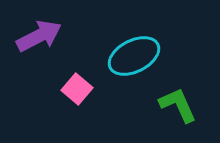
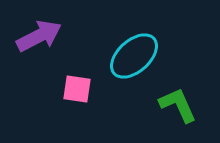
cyan ellipse: rotated 15 degrees counterclockwise
pink square: rotated 32 degrees counterclockwise
